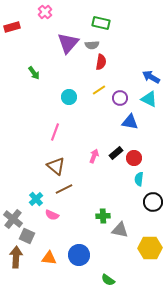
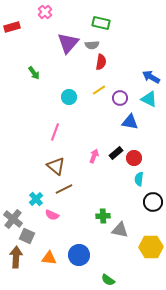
yellow hexagon: moved 1 px right, 1 px up
